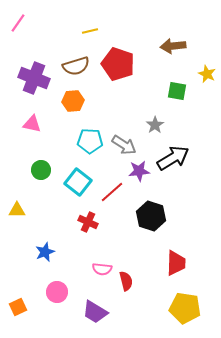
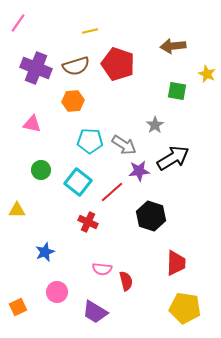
purple cross: moved 2 px right, 10 px up
